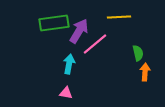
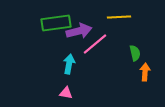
green rectangle: moved 2 px right
purple arrow: rotated 45 degrees clockwise
green semicircle: moved 3 px left
